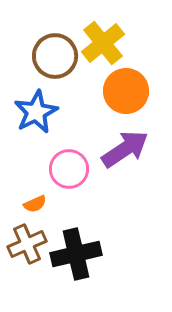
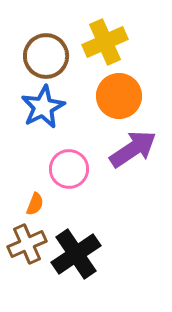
yellow cross: moved 2 px right, 1 px up; rotated 15 degrees clockwise
brown circle: moved 9 px left
orange circle: moved 7 px left, 5 px down
blue star: moved 7 px right, 5 px up
purple arrow: moved 8 px right
orange semicircle: rotated 45 degrees counterclockwise
black cross: rotated 21 degrees counterclockwise
